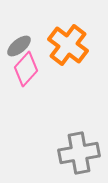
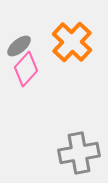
orange cross: moved 4 px right, 3 px up; rotated 6 degrees clockwise
